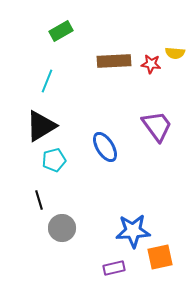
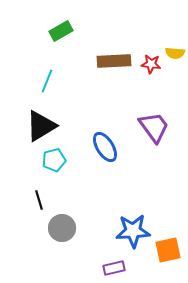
purple trapezoid: moved 3 px left, 1 px down
orange square: moved 8 px right, 7 px up
